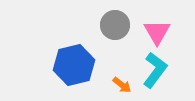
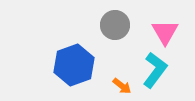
pink triangle: moved 8 px right
blue hexagon: rotated 6 degrees counterclockwise
orange arrow: moved 1 px down
